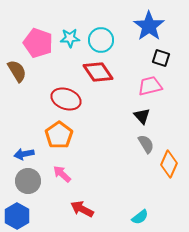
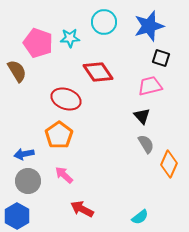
blue star: rotated 20 degrees clockwise
cyan circle: moved 3 px right, 18 px up
pink arrow: moved 2 px right, 1 px down
